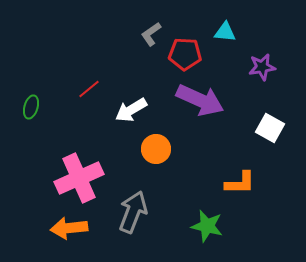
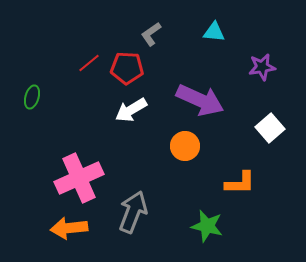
cyan triangle: moved 11 px left
red pentagon: moved 58 px left, 14 px down
red line: moved 26 px up
green ellipse: moved 1 px right, 10 px up
white square: rotated 20 degrees clockwise
orange circle: moved 29 px right, 3 px up
